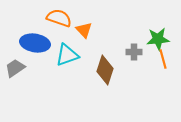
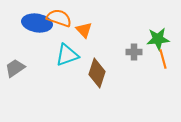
blue ellipse: moved 2 px right, 20 px up
brown diamond: moved 8 px left, 3 px down
